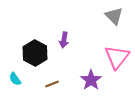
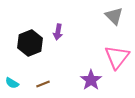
purple arrow: moved 6 px left, 8 px up
black hexagon: moved 5 px left, 10 px up; rotated 10 degrees clockwise
cyan semicircle: moved 3 px left, 4 px down; rotated 24 degrees counterclockwise
brown line: moved 9 px left
